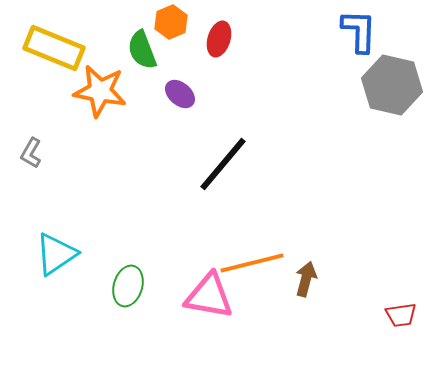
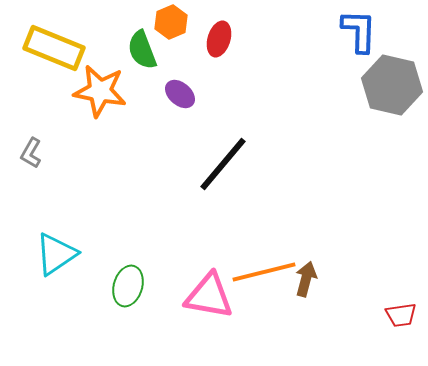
orange line: moved 12 px right, 9 px down
